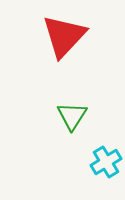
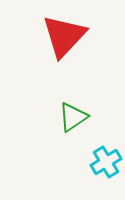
green triangle: moved 1 px right, 1 px down; rotated 24 degrees clockwise
